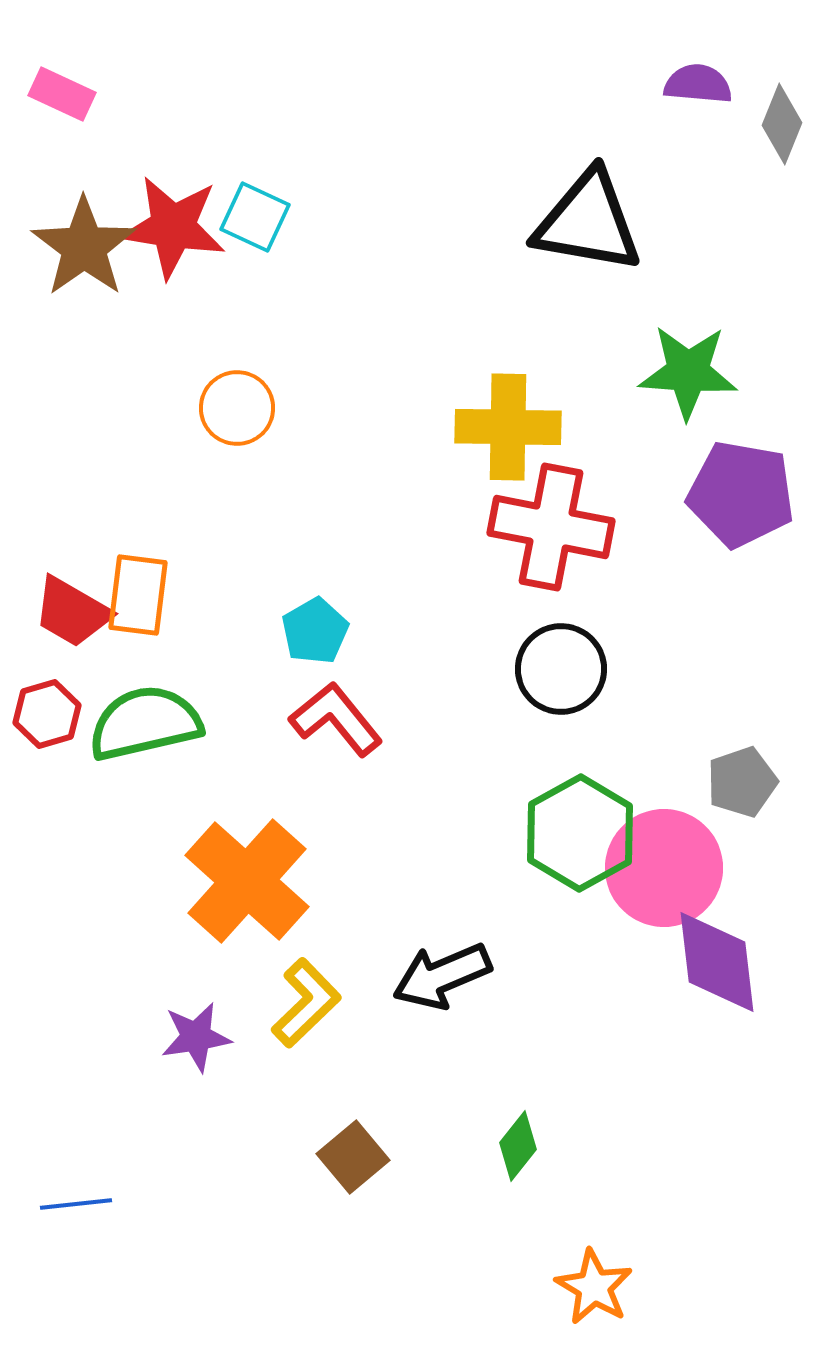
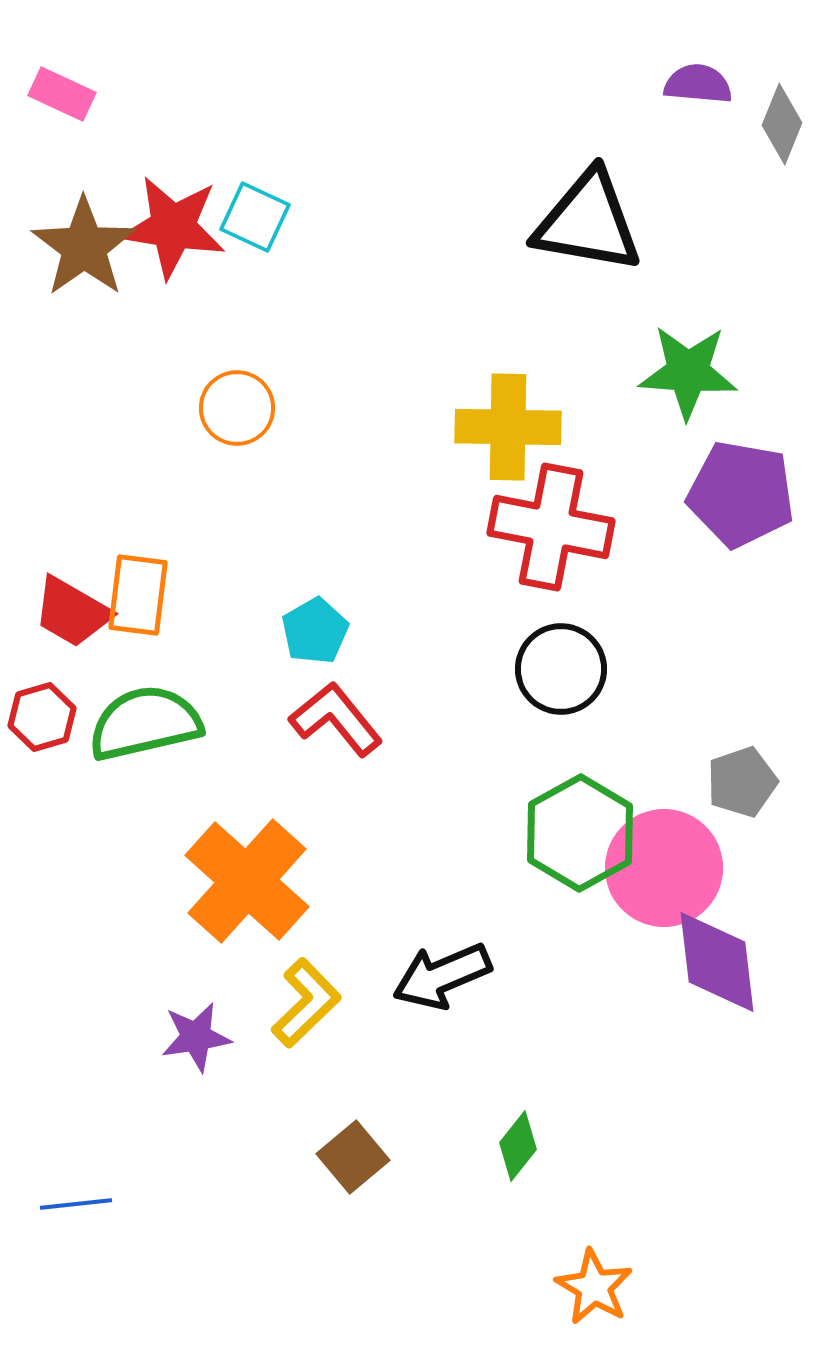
red hexagon: moved 5 px left, 3 px down
